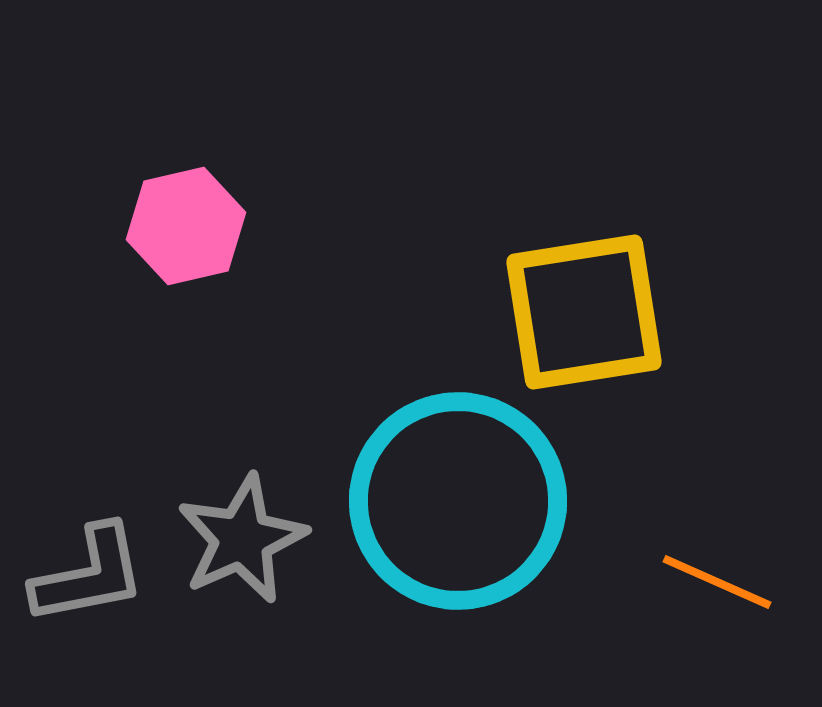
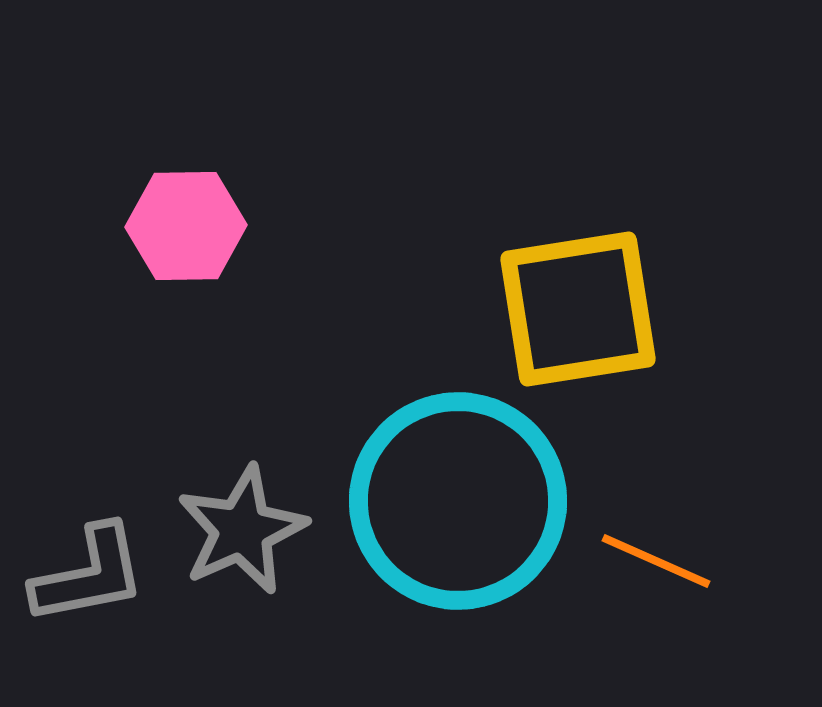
pink hexagon: rotated 12 degrees clockwise
yellow square: moved 6 px left, 3 px up
gray star: moved 9 px up
orange line: moved 61 px left, 21 px up
